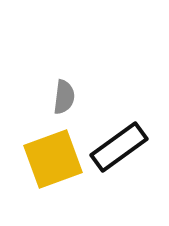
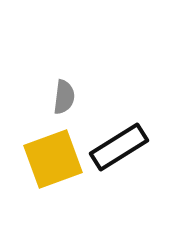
black rectangle: rotated 4 degrees clockwise
